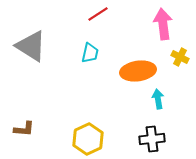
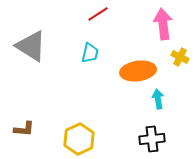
yellow hexagon: moved 9 px left
